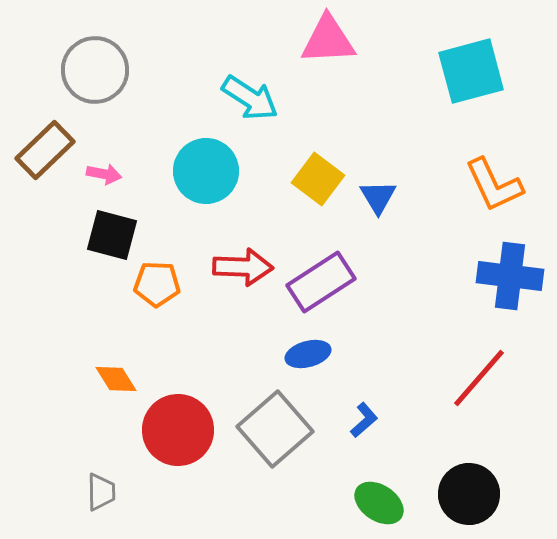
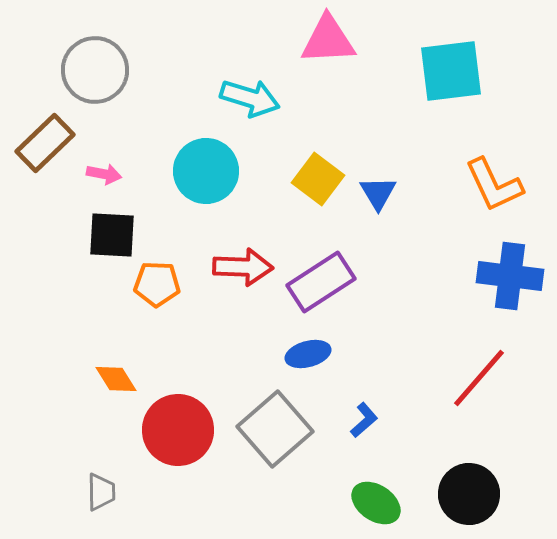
cyan square: moved 20 px left; rotated 8 degrees clockwise
cyan arrow: rotated 16 degrees counterclockwise
brown rectangle: moved 7 px up
blue triangle: moved 4 px up
black square: rotated 12 degrees counterclockwise
green ellipse: moved 3 px left
